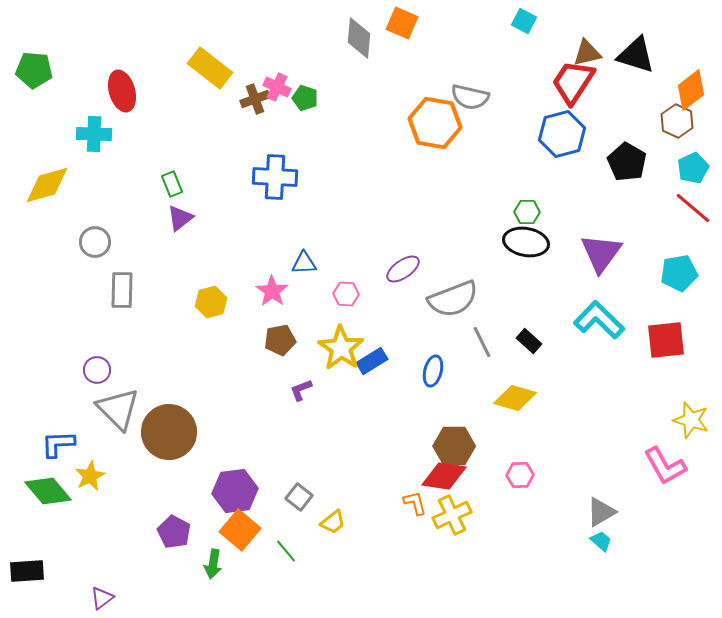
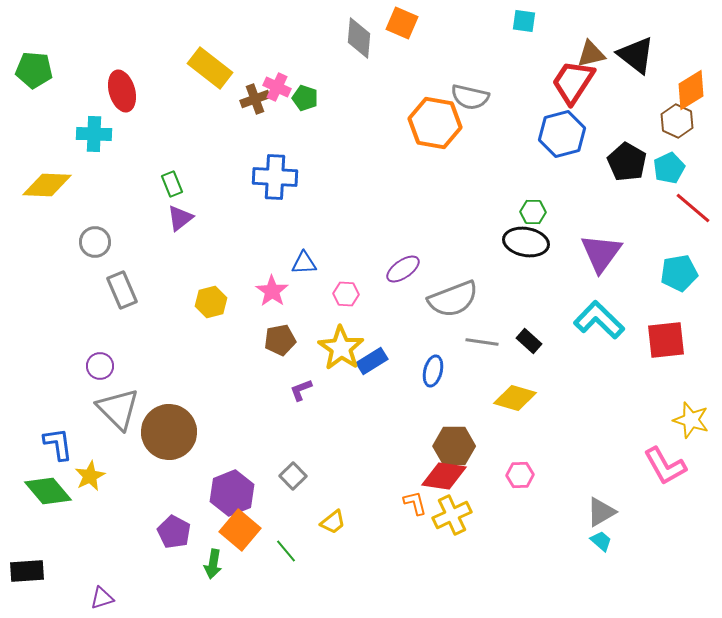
cyan square at (524, 21): rotated 20 degrees counterclockwise
brown triangle at (587, 53): moved 4 px right, 1 px down
black triangle at (636, 55): rotated 21 degrees clockwise
orange diamond at (691, 90): rotated 6 degrees clockwise
cyan pentagon at (693, 168): moved 24 px left
yellow diamond at (47, 185): rotated 18 degrees clockwise
green hexagon at (527, 212): moved 6 px right
gray rectangle at (122, 290): rotated 24 degrees counterclockwise
gray line at (482, 342): rotated 56 degrees counterclockwise
purple circle at (97, 370): moved 3 px right, 4 px up
blue L-shape at (58, 444): rotated 84 degrees clockwise
purple hexagon at (235, 491): moved 3 px left, 2 px down; rotated 15 degrees counterclockwise
gray square at (299, 497): moved 6 px left, 21 px up; rotated 8 degrees clockwise
purple triangle at (102, 598): rotated 20 degrees clockwise
